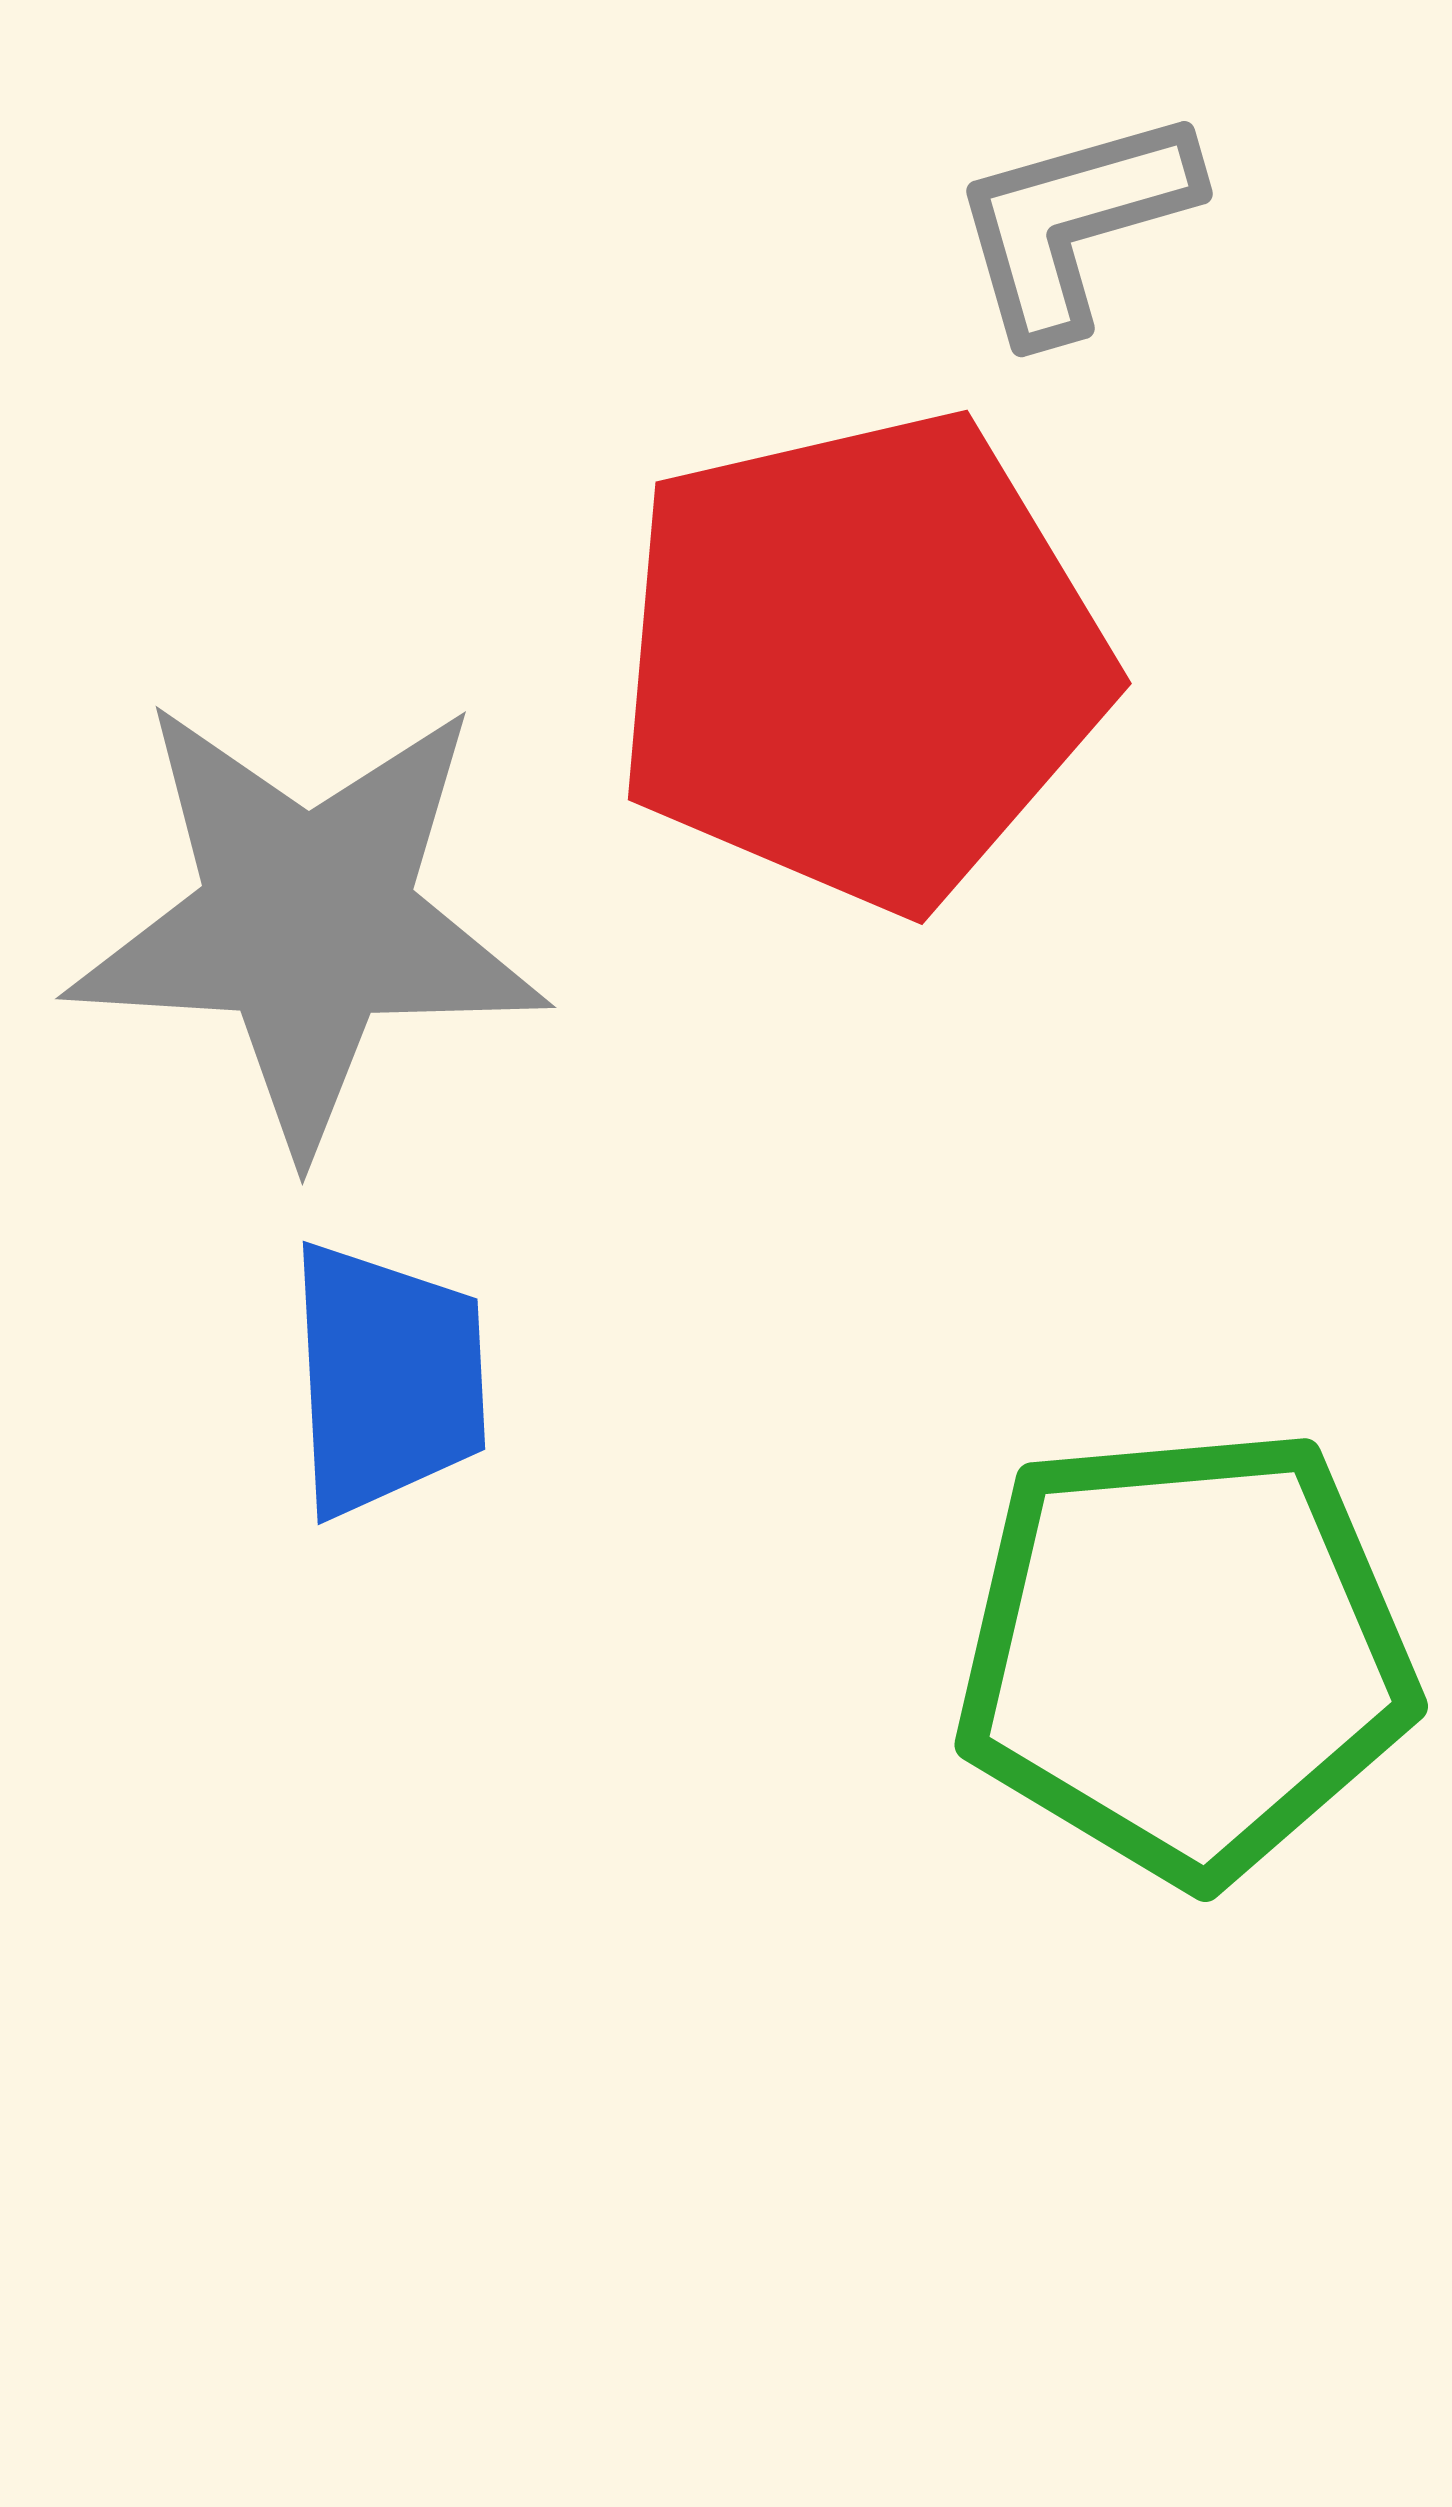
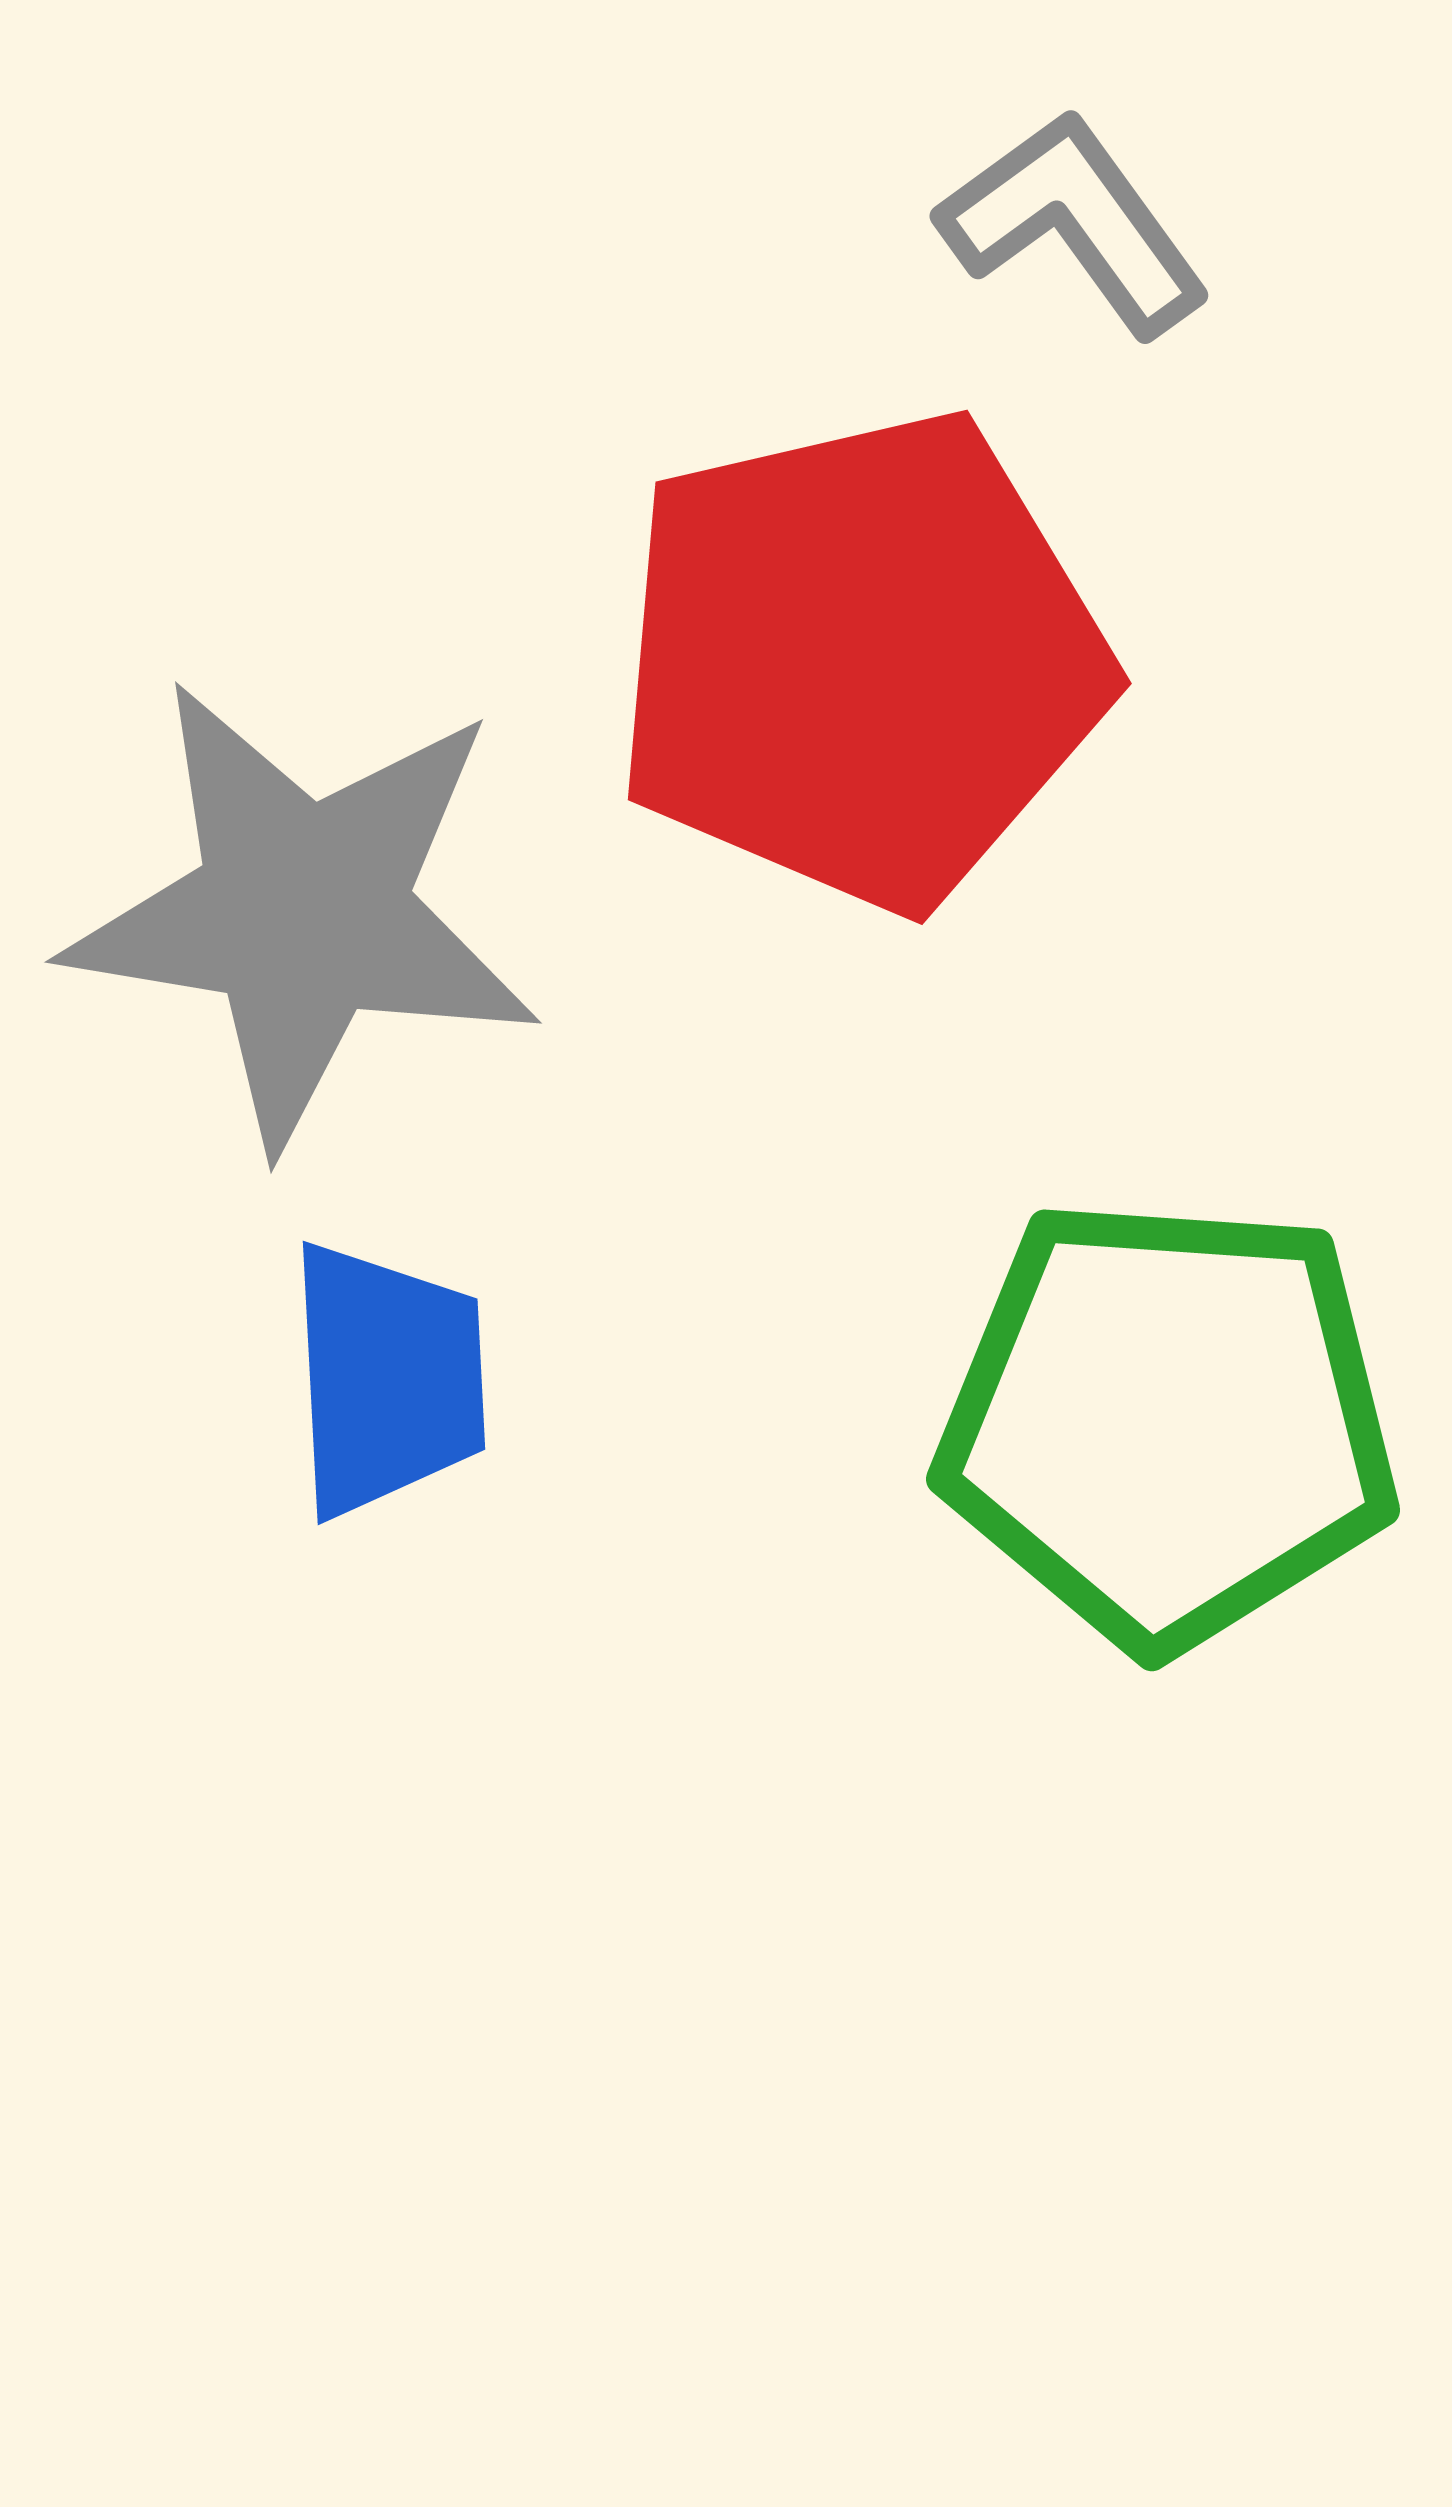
gray L-shape: rotated 70 degrees clockwise
gray star: moved 4 px left, 10 px up; rotated 6 degrees clockwise
green pentagon: moved 17 px left, 231 px up; rotated 9 degrees clockwise
